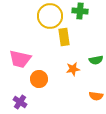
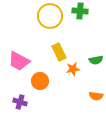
yellow rectangle: moved 5 px left, 15 px down; rotated 18 degrees counterclockwise
pink trapezoid: moved 1 px left, 2 px down; rotated 15 degrees clockwise
orange circle: moved 1 px right, 2 px down
purple cross: rotated 16 degrees counterclockwise
